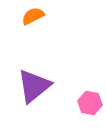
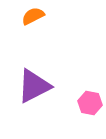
purple triangle: rotated 12 degrees clockwise
